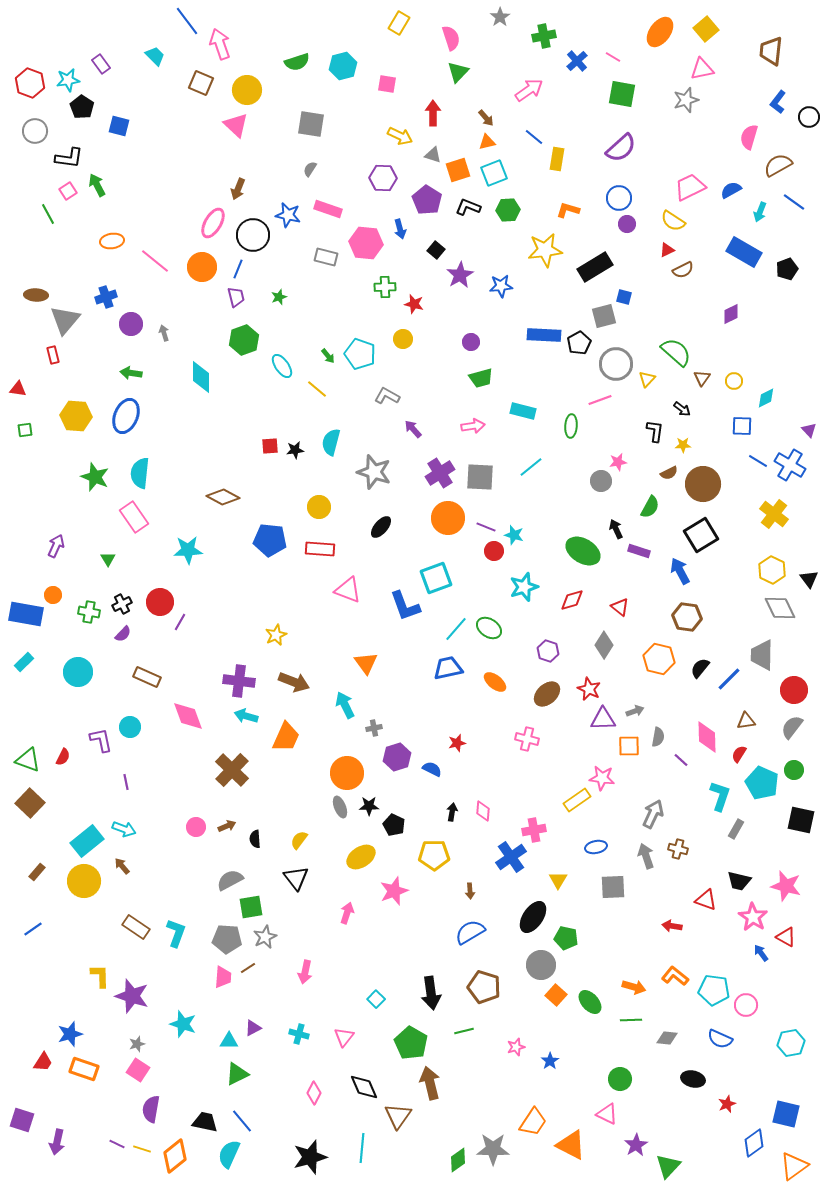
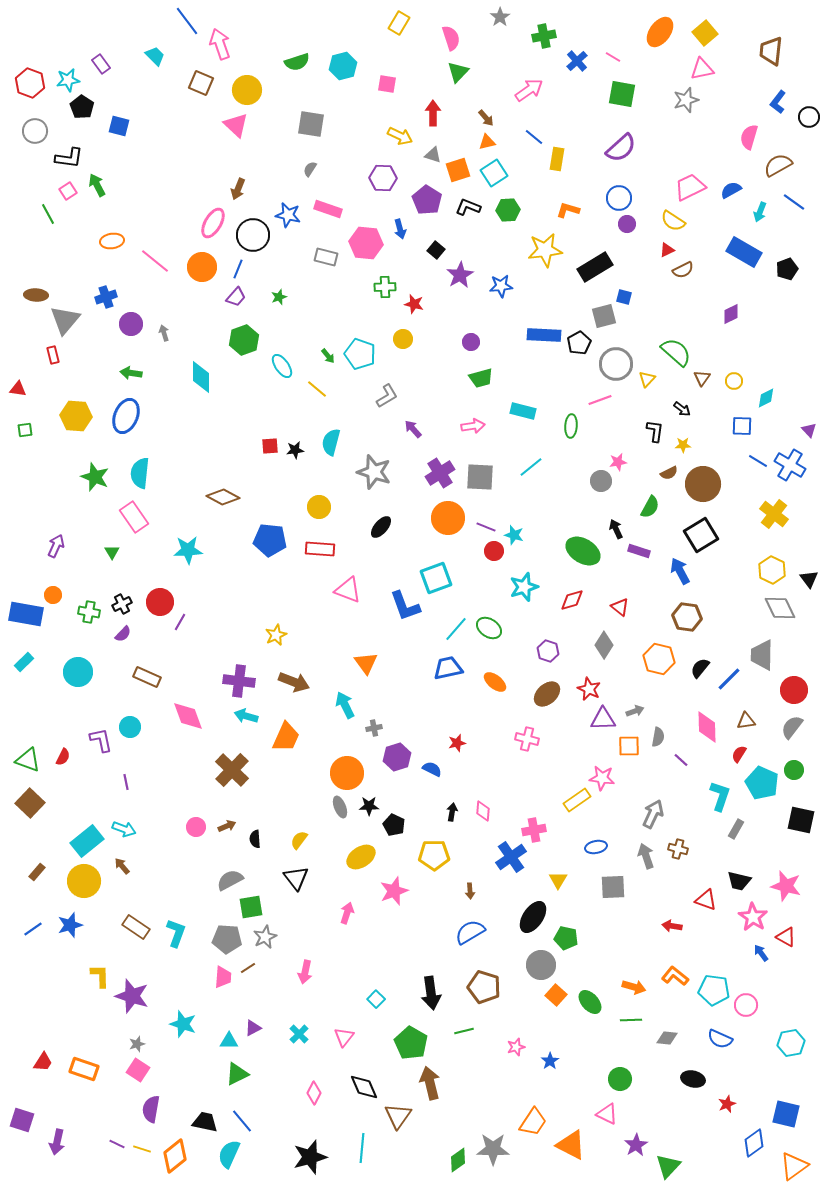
yellow square at (706, 29): moved 1 px left, 4 px down
cyan square at (494, 173): rotated 12 degrees counterclockwise
purple trapezoid at (236, 297): rotated 55 degrees clockwise
gray L-shape at (387, 396): rotated 120 degrees clockwise
green triangle at (108, 559): moved 4 px right, 7 px up
pink diamond at (707, 737): moved 10 px up
blue star at (70, 1034): moved 109 px up
cyan cross at (299, 1034): rotated 30 degrees clockwise
